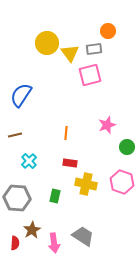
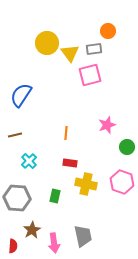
gray trapezoid: rotated 45 degrees clockwise
red semicircle: moved 2 px left, 3 px down
